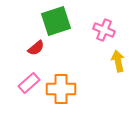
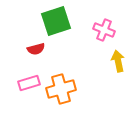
red semicircle: moved 1 px down; rotated 24 degrees clockwise
pink rectangle: rotated 25 degrees clockwise
orange cross: rotated 16 degrees counterclockwise
